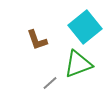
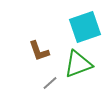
cyan square: rotated 20 degrees clockwise
brown L-shape: moved 2 px right, 11 px down
